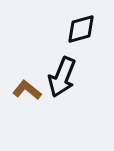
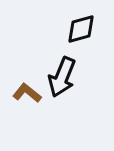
brown L-shape: moved 3 px down
